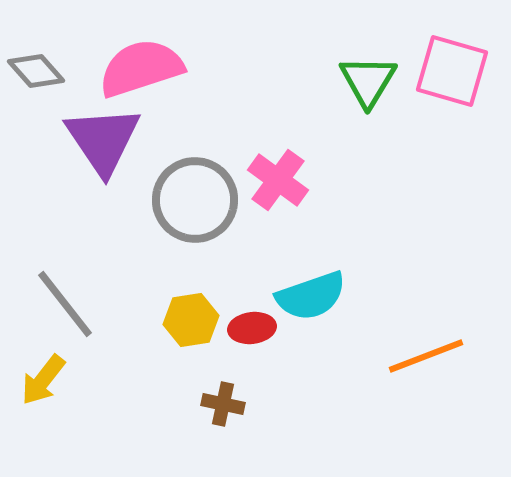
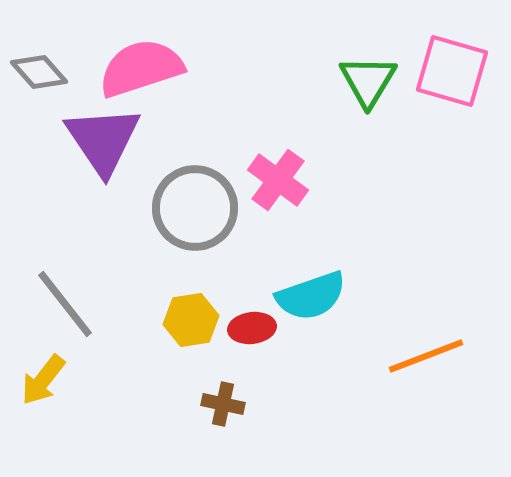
gray diamond: moved 3 px right, 1 px down
gray circle: moved 8 px down
